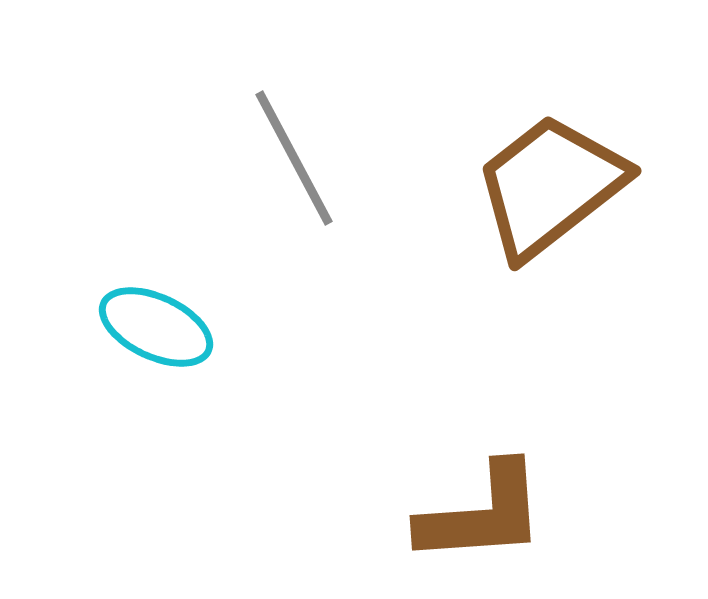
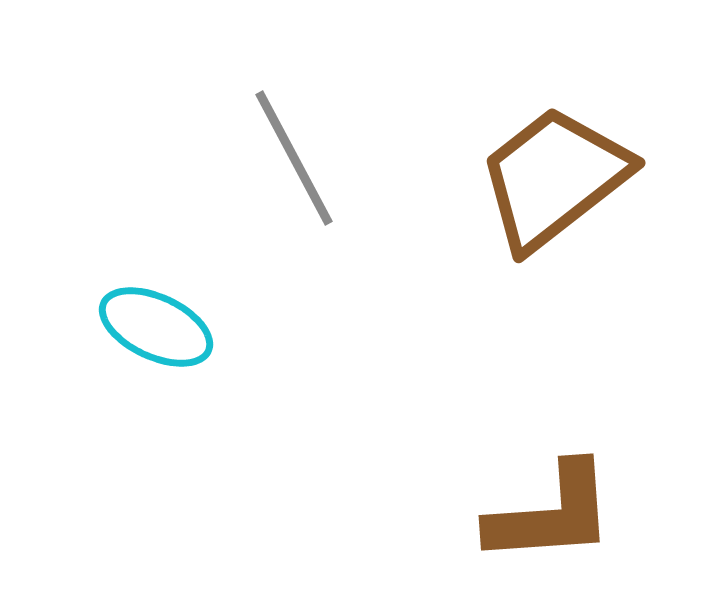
brown trapezoid: moved 4 px right, 8 px up
brown L-shape: moved 69 px right
